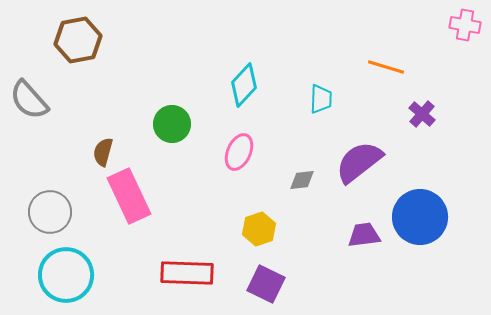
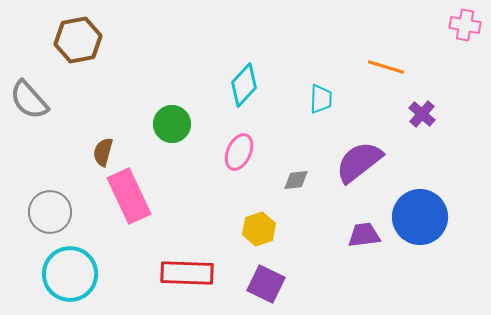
gray diamond: moved 6 px left
cyan circle: moved 4 px right, 1 px up
